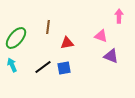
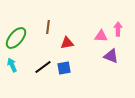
pink arrow: moved 1 px left, 13 px down
pink triangle: rotated 16 degrees counterclockwise
